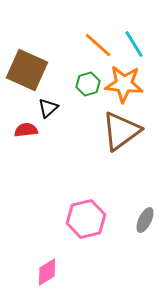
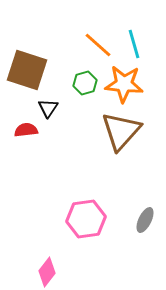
cyan line: rotated 16 degrees clockwise
brown square: rotated 6 degrees counterclockwise
green hexagon: moved 3 px left, 1 px up
black triangle: rotated 15 degrees counterclockwise
brown triangle: rotated 12 degrees counterclockwise
pink hexagon: rotated 6 degrees clockwise
pink diamond: rotated 20 degrees counterclockwise
